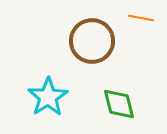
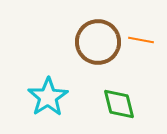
orange line: moved 22 px down
brown circle: moved 6 px right, 1 px down
